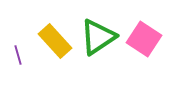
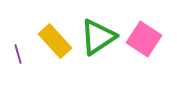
purple line: moved 1 px up
